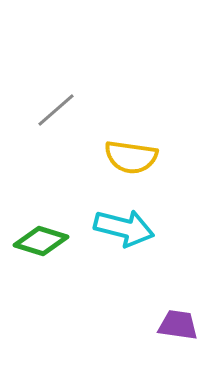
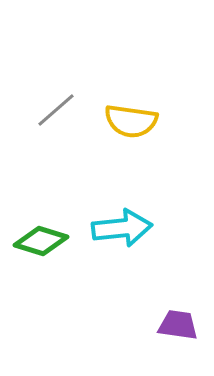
yellow semicircle: moved 36 px up
cyan arrow: moved 2 px left; rotated 20 degrees counterclockwise
